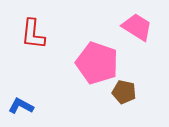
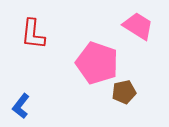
pink trapezoid: moved 1 px right, 1 px up
brown pentagon: rotated 25 degrees counterclockwise
blue L-shape: rotated 80 degrees counterclockwise
